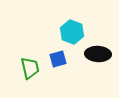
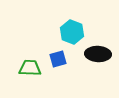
green trapezoid: rotated 75 degrees counterclockwise
